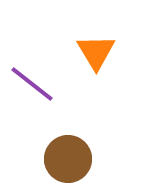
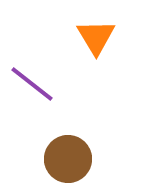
orange triangle: moved 15 px up
